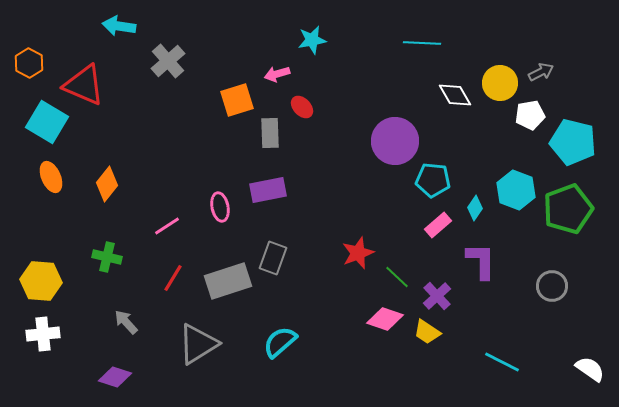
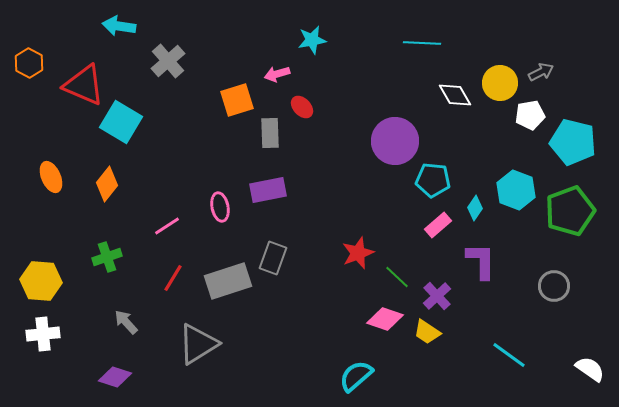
cyan square at (47, 122): moved 74 px right
green pentagon at (568, 209): moved 2 px right, 2 px down
green cross at (107, 257): rotated 32 degrees counterclockwise
gray circle at (552, 286): moved 2 px right
cyan semicircle at (280, 342): moved 76 px right, 34 px down
cyan line at (502, 362): moved 7 px right, 7 px up; rotated 9 degrees clockwise
